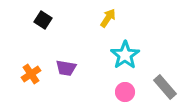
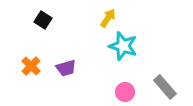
cyan star: moved 2 px left, 9 px up; rotated 20 degrees counterclockwise
purple trapezoid: rotated 25 degrees counterclockwise
orange cross: moved 8 px up; rotated 12 degrees counterclockwise
